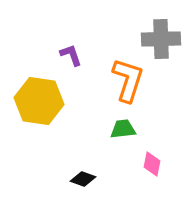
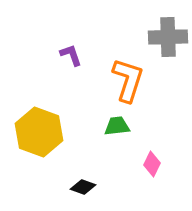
gray cross: moved 7 px right, 2 px up
yellow hexagon: moved 31 px down; rotated 12 degrees clockwise
green trapezoid: moved 6 px left, 3 px up
pink diamond: rotated 15 degrees clockwise
black diamond: moved 8 px down
